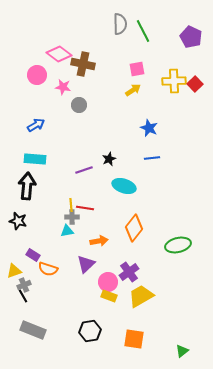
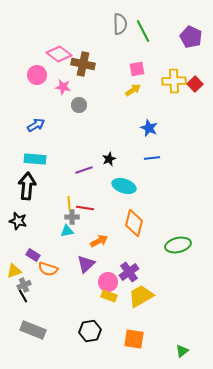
yellow line at (71, 205): moved 2 px left, 2 px up
orange diamond at (134, 228): moved 5 px up; rotated 24 degrees counterclockwise
orange arrow at (99, 241): rotated 18 degrees counterclockwise
